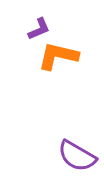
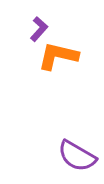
purple L-shape: rotated 25 degrees counterclockwise
